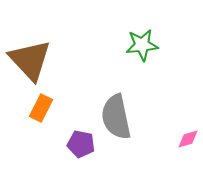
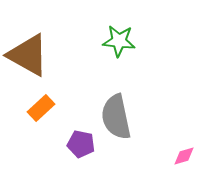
green star: moved 23 px left, 4 px up; rotated 12 degrees clockwise
brown triangle: moved 2 px left, 5 px up; rotated 18 degrees counterclockwise
orange rectangle: rotated 20 degrees clockwise
pink diamond: moved 4 px left, 17 px down
